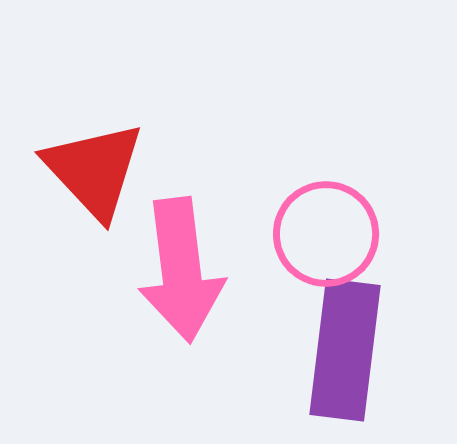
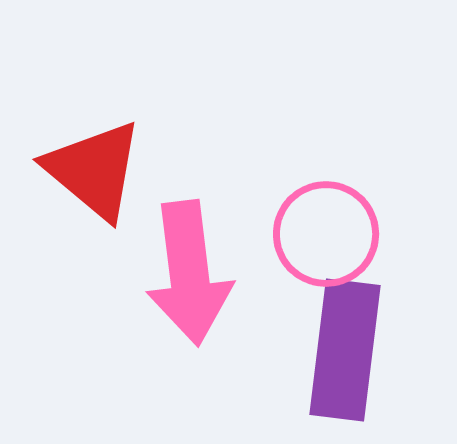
red triangle: rotated 7 degrees counterclockwise
pink arrow: moved 8 px right, 3 px down
